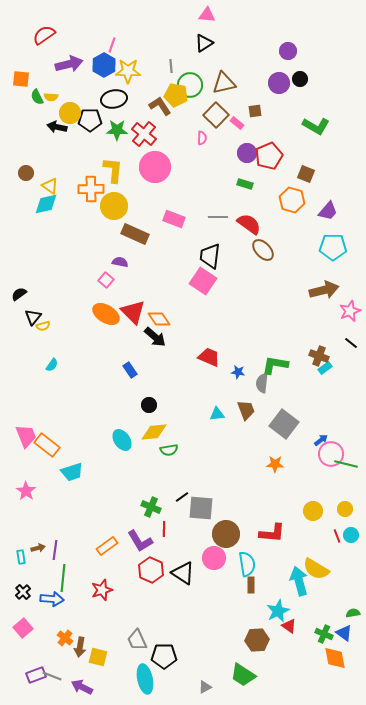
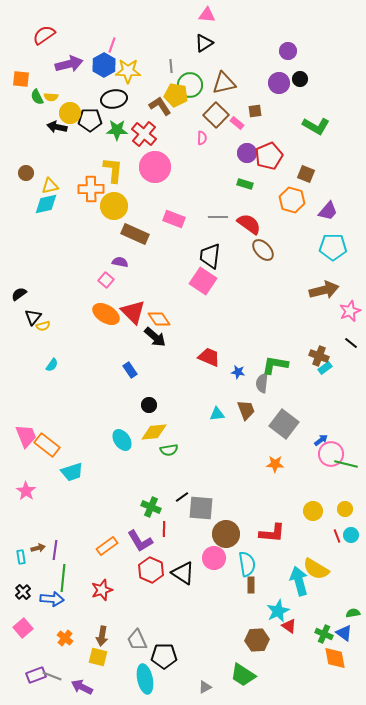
yellow triangle at (50, 186): rotated 48 degrees counterclockwise
brown arrow at (80, 647): moved 22 px right, 11 px up
